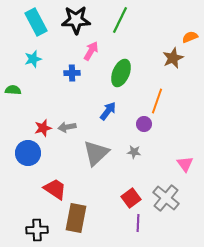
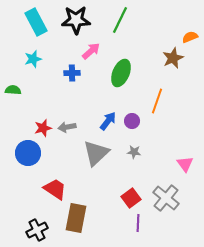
pink arrow: rotated 18 degrees clockwise
blue arrow: moved 10 px down
purple circle: moved 12 px left, 3 px up
black cross: rotated 25 degrees counterclockwise
